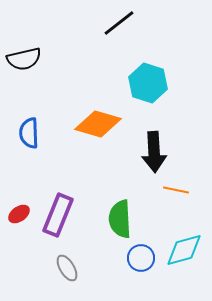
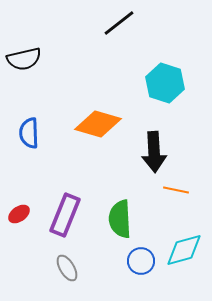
cyan hexagon: moved 17 px right
purple rectangle: moved 7 px right
blue circle: moved 3 px down
